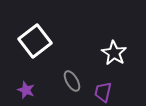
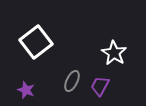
white square: moved 1 px right, 1 px down
gray ellipse: rotated 55 degrees clockwise
purple trapezoid: moved 3 px left, 6 px up; rotated 15 degrees clockwise
